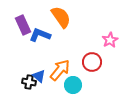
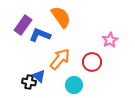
purple rectangle: rotated 60 degrees clockwise
orange arrow: moved 11 px up
cyan circle: moved 1 px right
